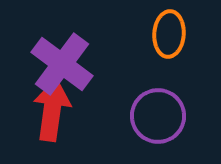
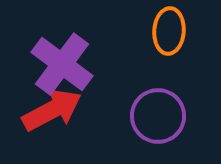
orange ellipse: moved 3 px up
red arrow: rotated 54 degrees clockwise
